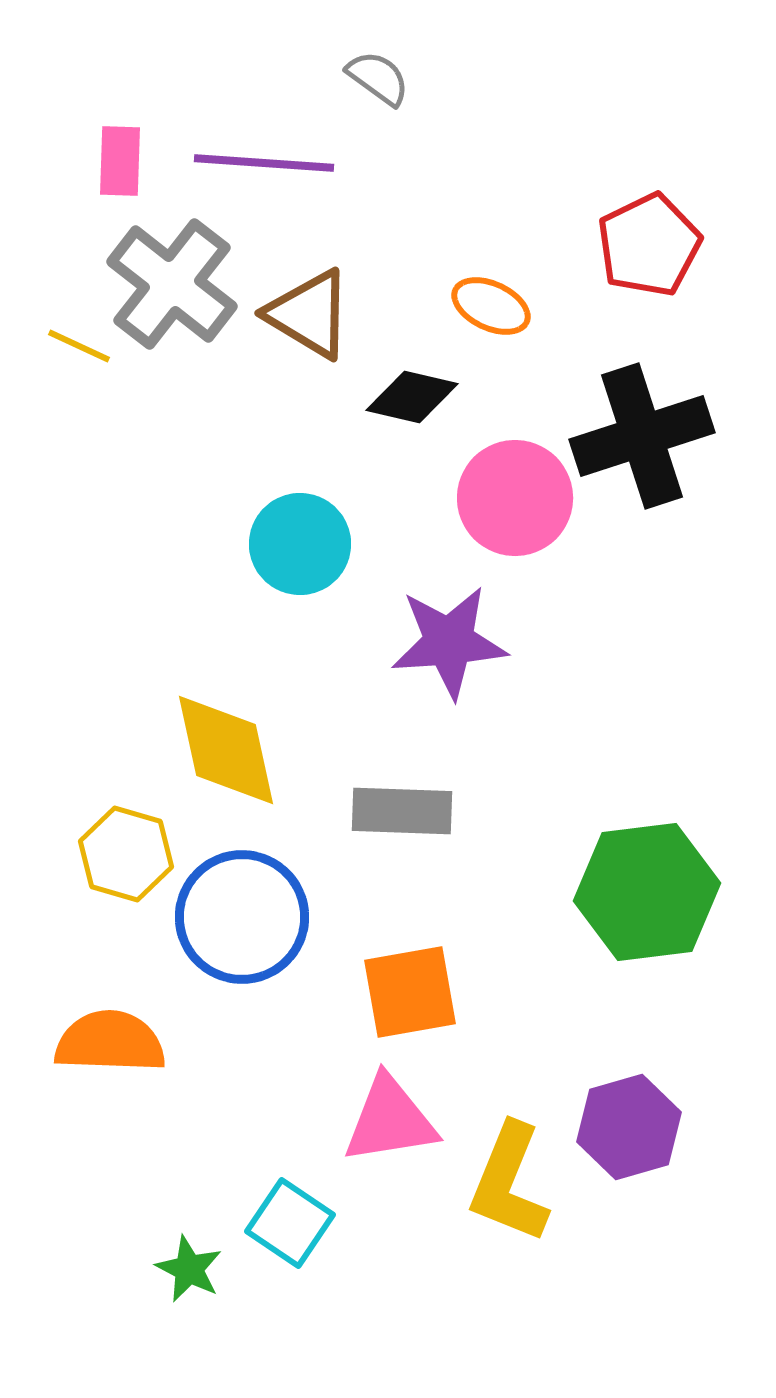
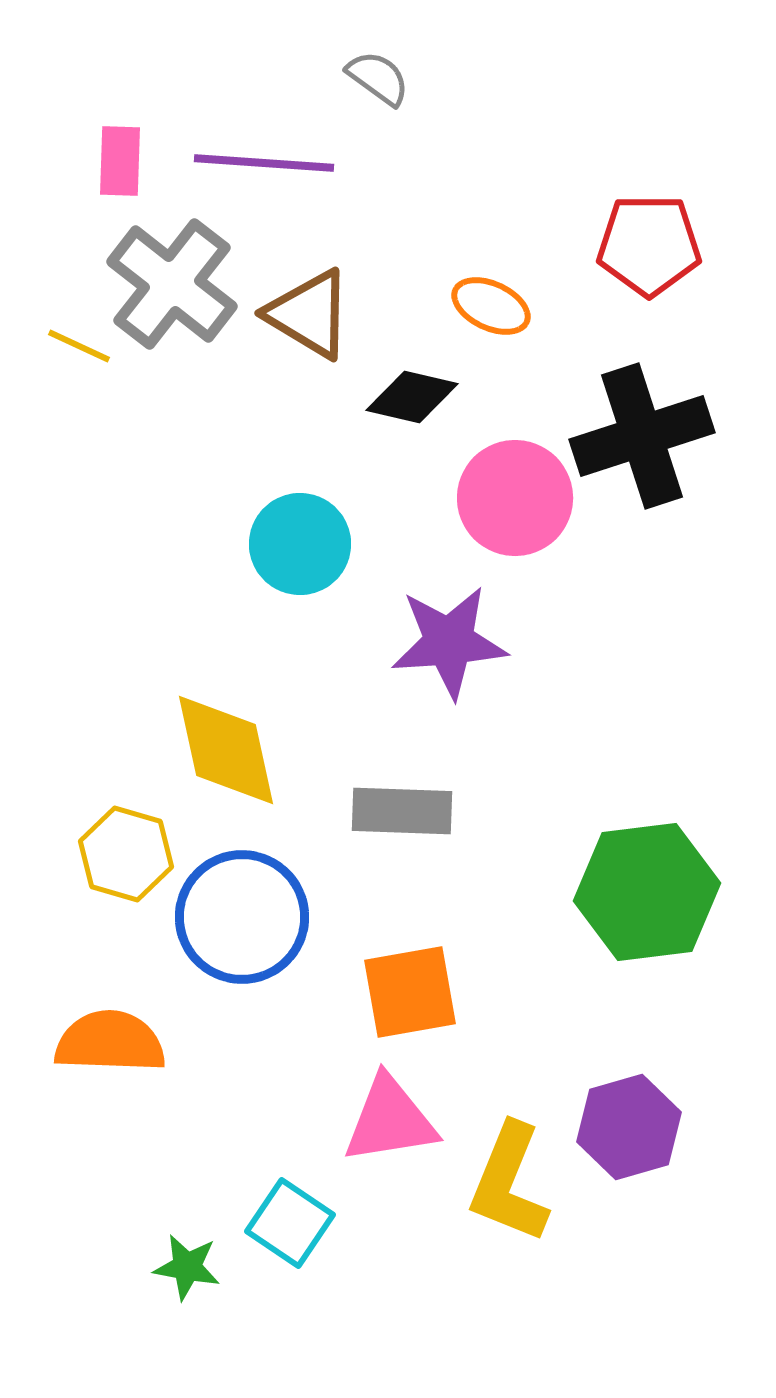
red pentagon: rotated 26 degrees clockwise
green star: moved 2 px left, 2 px up; rotated 16 degrees counterclockwise
